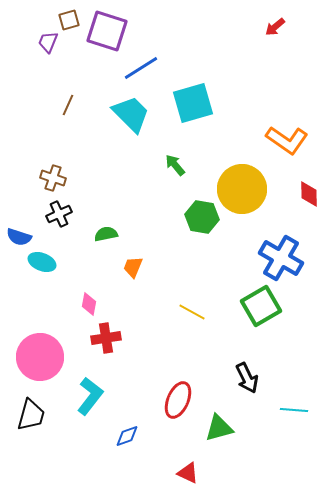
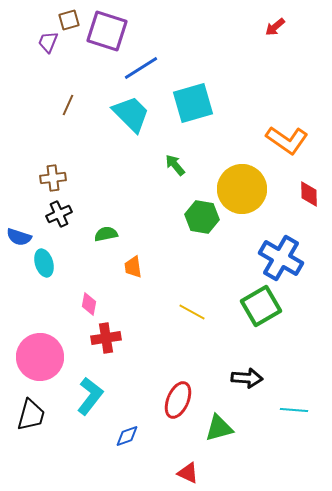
brown cross: rotated 25 degrees counterclockwise
cyan ellipse: moved 2 px right, 1 px down; rotated 52 degrees clockwise
orange trapezoid: rotated 30 degrees counterclockwise
black arrow: rotated 60 degrees counterclockwise
